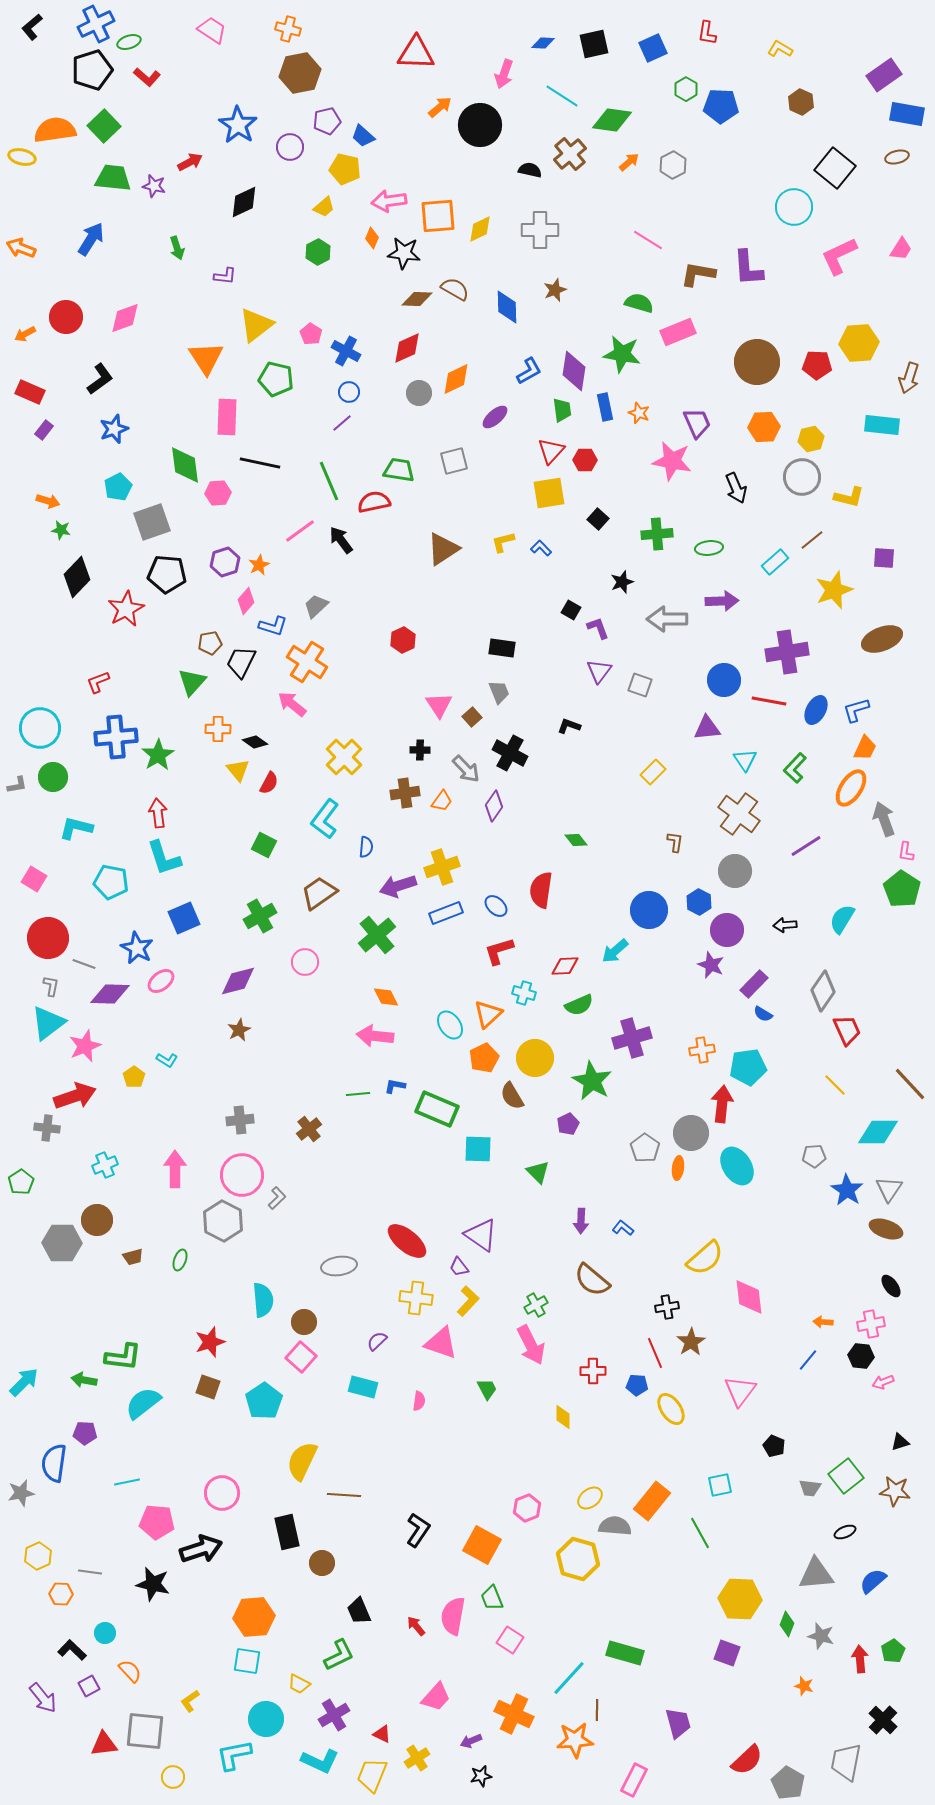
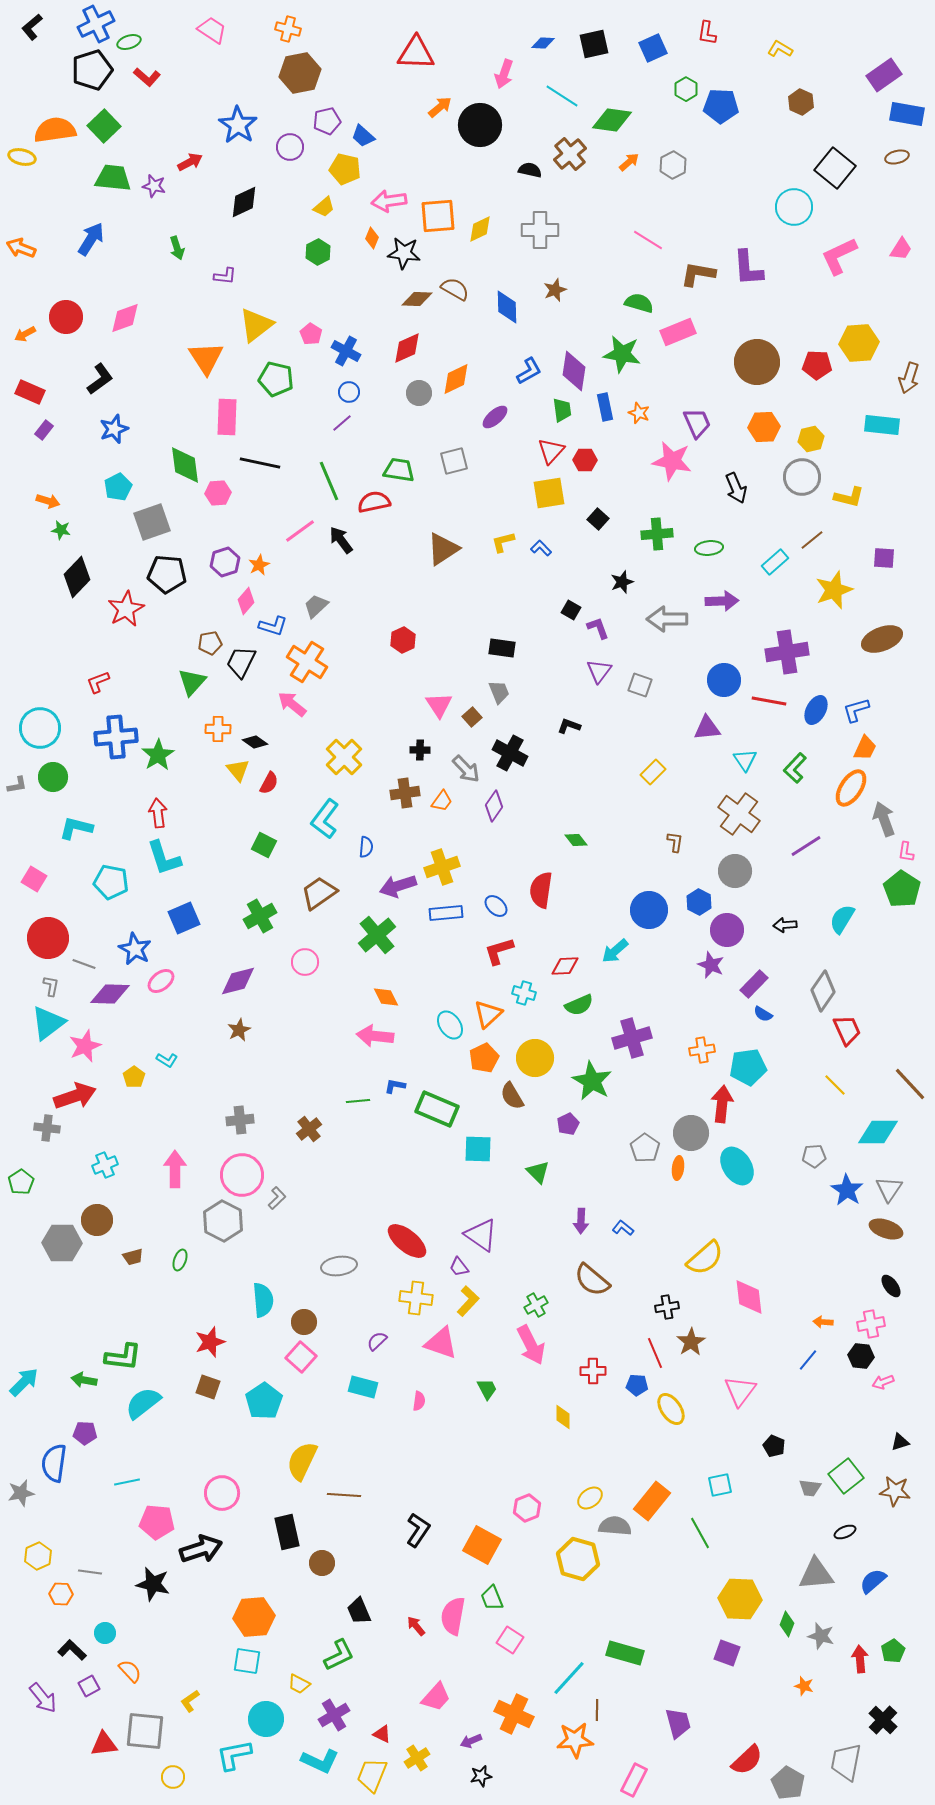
blue rectangle at (446, 913): rotated 16 degrees clockwise
blue star at (137, 948): moved 2 px left, 1 px down
green line at (358, 1094): moved 7 px down
